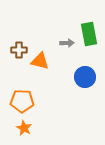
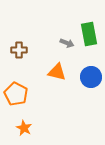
gray arrow: rotated 24 degrees clockwise
orange triangle: moved 17 px right, 11 px down
blue circle: moved 6 px right
orange pentagon: moved 6 px left, 7 px up; rotated 25 degrees clockwise
